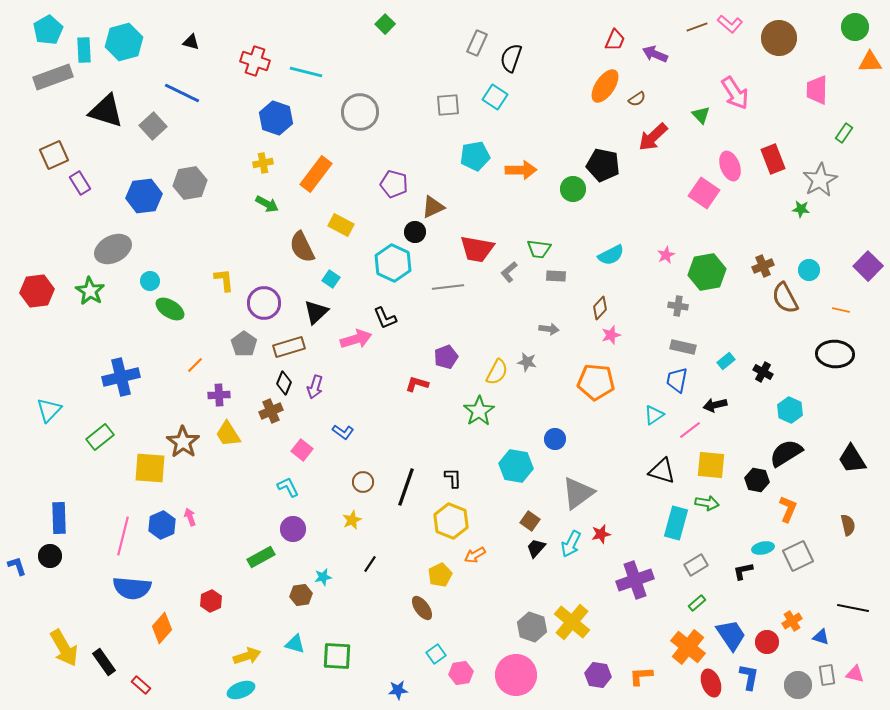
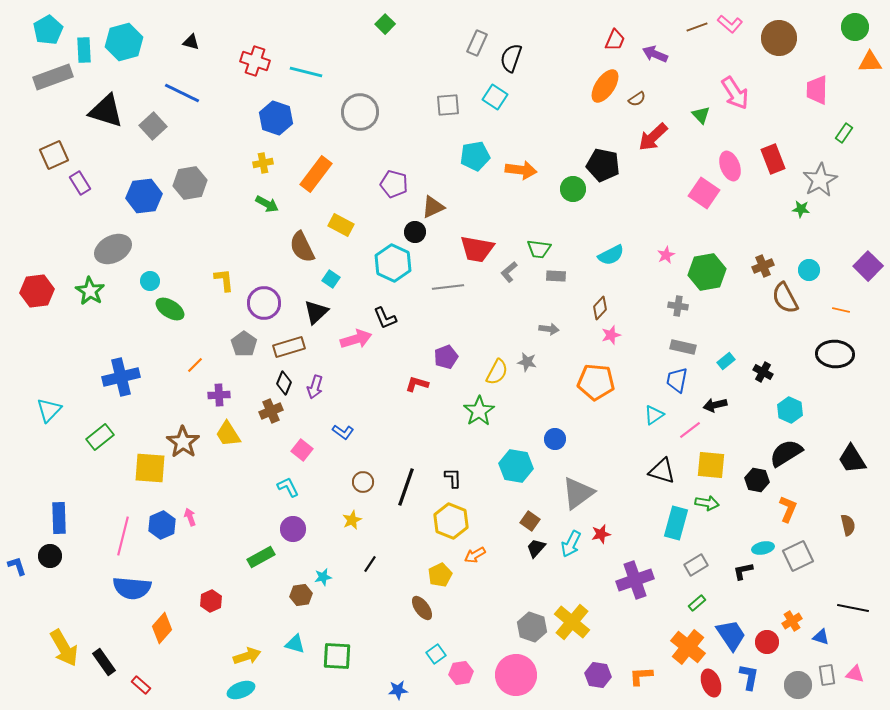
orange arrow at (521, 170): rotated 8 degrees clockwise
